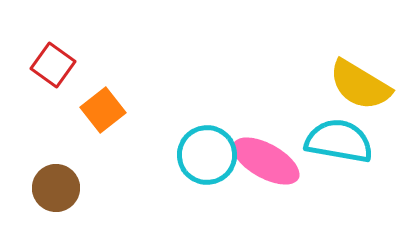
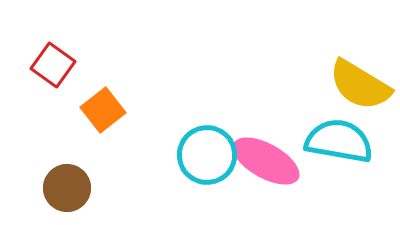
brown circle: moved 11 px right
